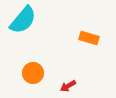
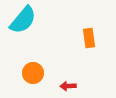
orange rectangle: rotated 66 degrees clockwise
red arrow: rotated 28 degrees clockwise
